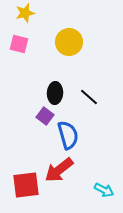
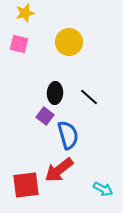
cyan arrow: moved 1 px left, 1 px up
